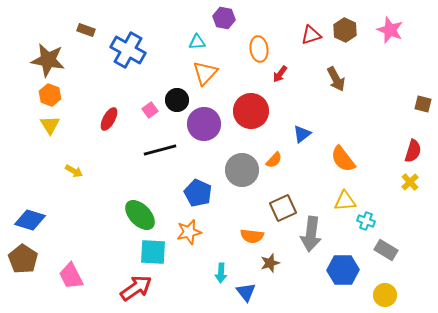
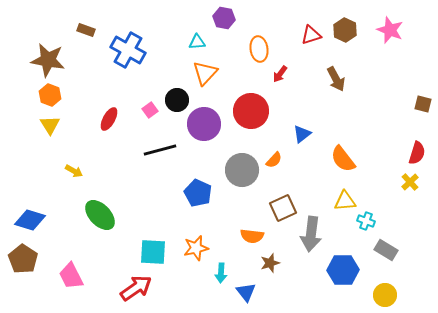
red semicircle at (413, 151): moved 4 px right, 2 px down
green ellipse at (140, 215): moved 40 px left
orange star at (189, 232): moved 7 px right, 16 px down
